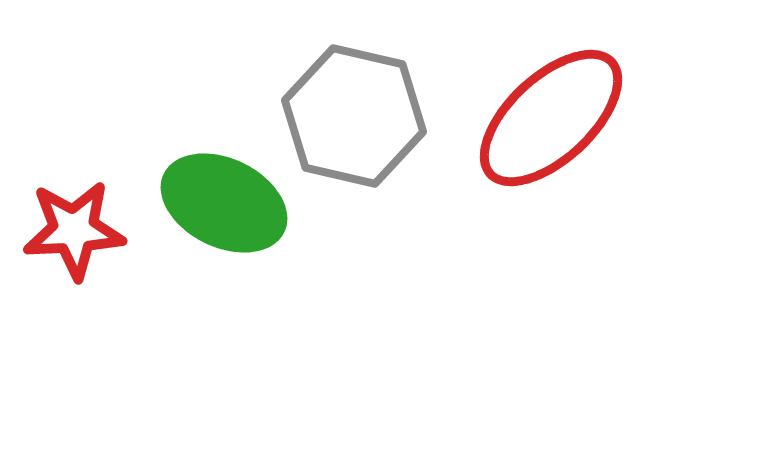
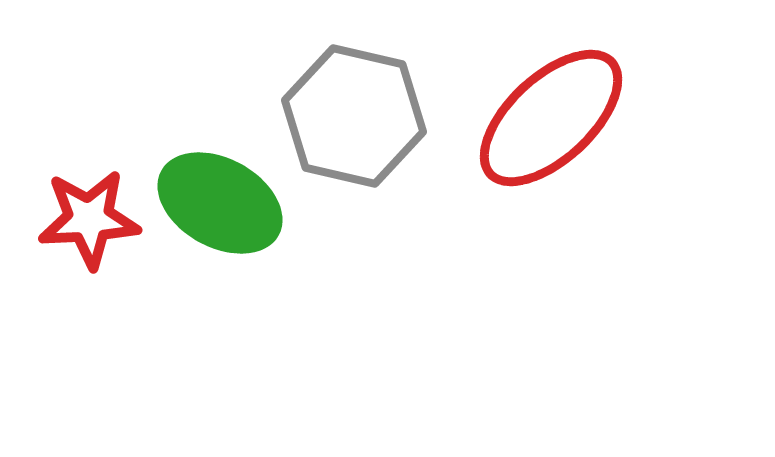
green ellipse: moved 4 px left; rotated 3 degrees clockwise
red star: moved 15 px right, 11 px up
